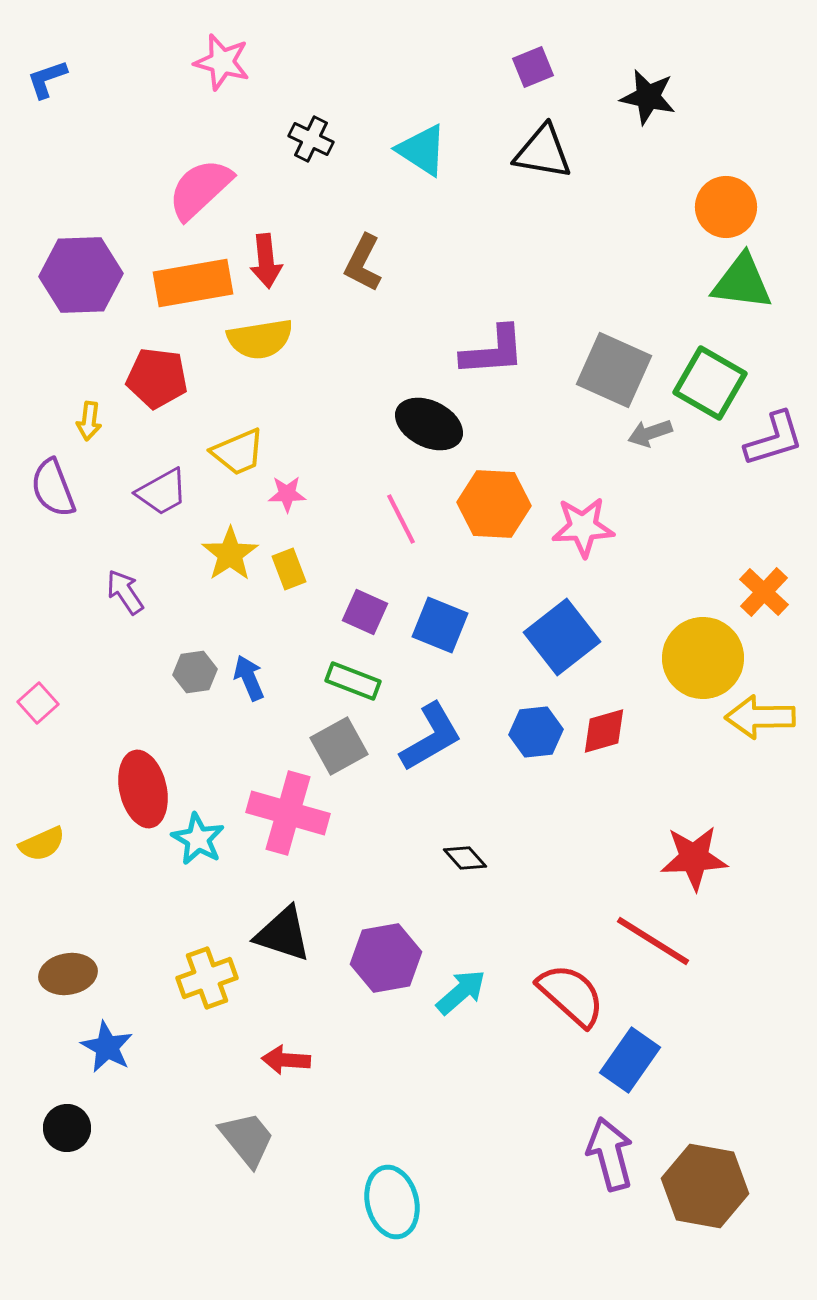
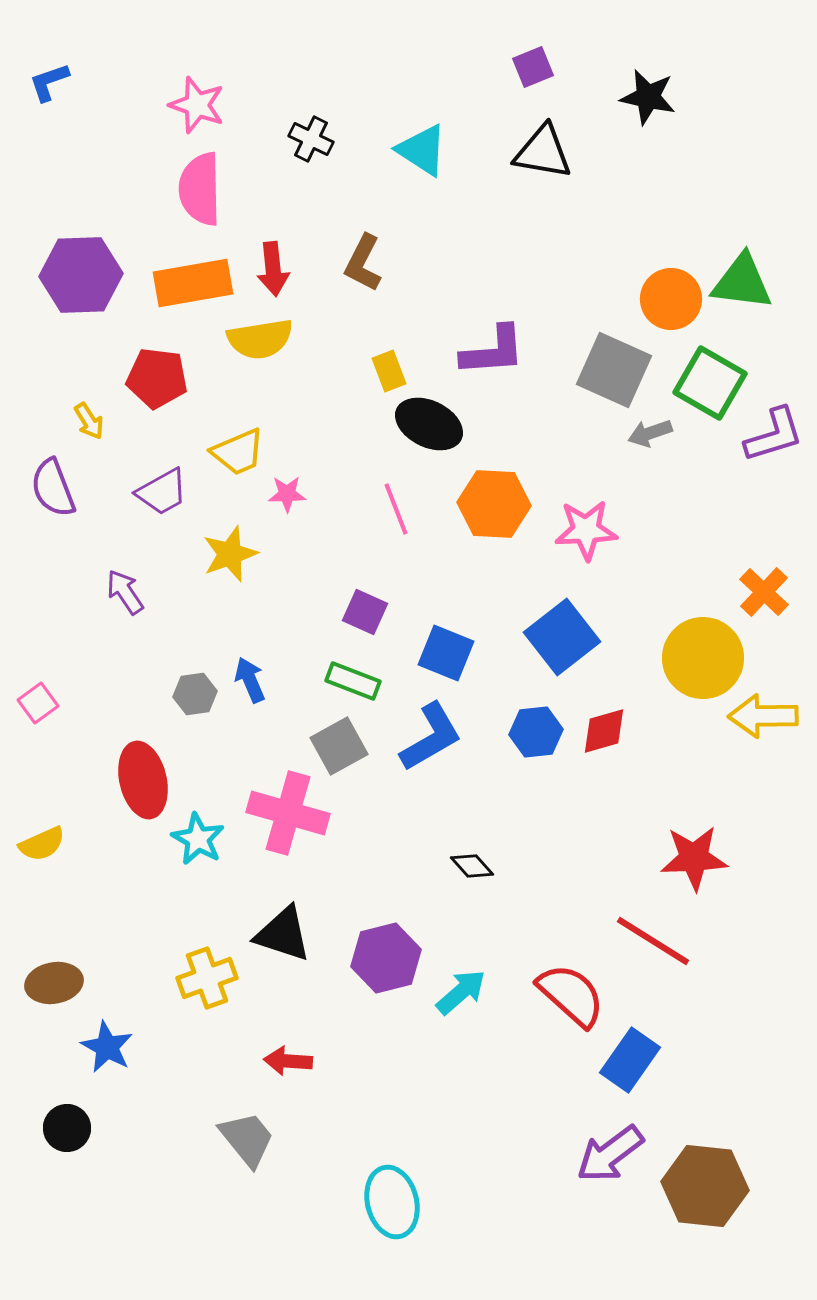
pink star at (222, 62): moved 25 px left, 43 px down; rotated 4 degrees clockwise
blue L-shape at (47, 79): moved 2 px right, 3 px down
pink semicircle at (200, 189): rotated 48 degrees counterclockwise
orange circle at (726, 207): moved 55 px left, 92 px down
red arrow at (266, 261): moved 7 px right, 8 px down
yellow arrow at (89, 421): rotated 39 degrees counterclockwise
purple L-shape at (774, 439): moved 4 px up
pink line at (401, 519): moved 5 px left, 10 px up; rotated 6 degrees clockwise
pink star at (583, 527): moved 3 px right, 3 px down
yellow star at (230, 554): rotated 14 degrees clockwise
yellow rectangle at (289, 569): moved 100 px right, 198 px up
blue square at (440, 625): moved 6 px right, 28 px down
gray hexagon at (195, 672): moved 22 px down
blue arrow at (249, 678): moved 1 px right, 2 px down
pink square at (38, 703): rotated 6 degrees clockwise
yellow arrow at (760, 717): moved 3 px right, 1 px up
red ellipse at (143, 789): moved 9 px up
black diamond at (465, 858): moved 7 px right, 8 px down
purple hexagon at (386, 958): rotated 4 degrees counterclockwise
brown ellipse at (68, 974): moved 14 px left, 9 px down
red arrow at (286, 1060): moved 2 px right, 1 px down
purple arrow at (610, 1154): rotated 112 degrees counterclockwise
brown hexagon at (705, 1186): rotated 4 degrees counterclockwise
